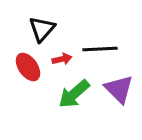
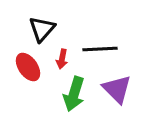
red arrow: rotated 114 degrees clockwise
purple triangle: moved 2 px left
green arrow: rotated 32 degrees counterclockwise
